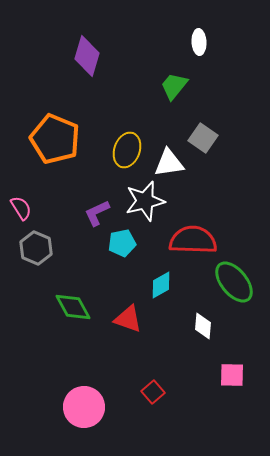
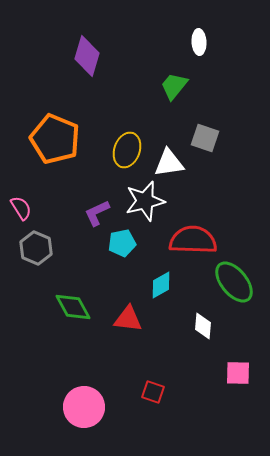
gray square: moved 2 px right; rotated 16 degrees counterclockwise
red triangle: rotated 12 degrees counterclockwise
pink square: moved 6 px right, 2 px up
red square: rotated 30 degrees counterclockwise
